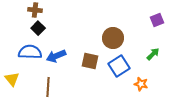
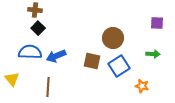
purple square: moved 3 px down; rotated 24 degrees clockwise
green arrow: rotated 48 degrees clockwise
brown square: moved 2 px right
orange star: moved 1 px right, 2 px down
